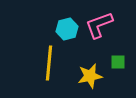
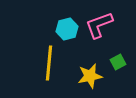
green square: rotated 28 degrees counterclockwise
